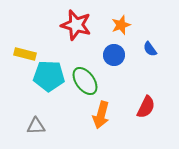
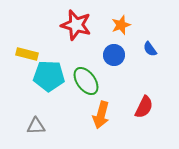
yellow rectangle: moved 2 px right
green ellipse: moved 1 px right
red semicircle: moved 2 px left
